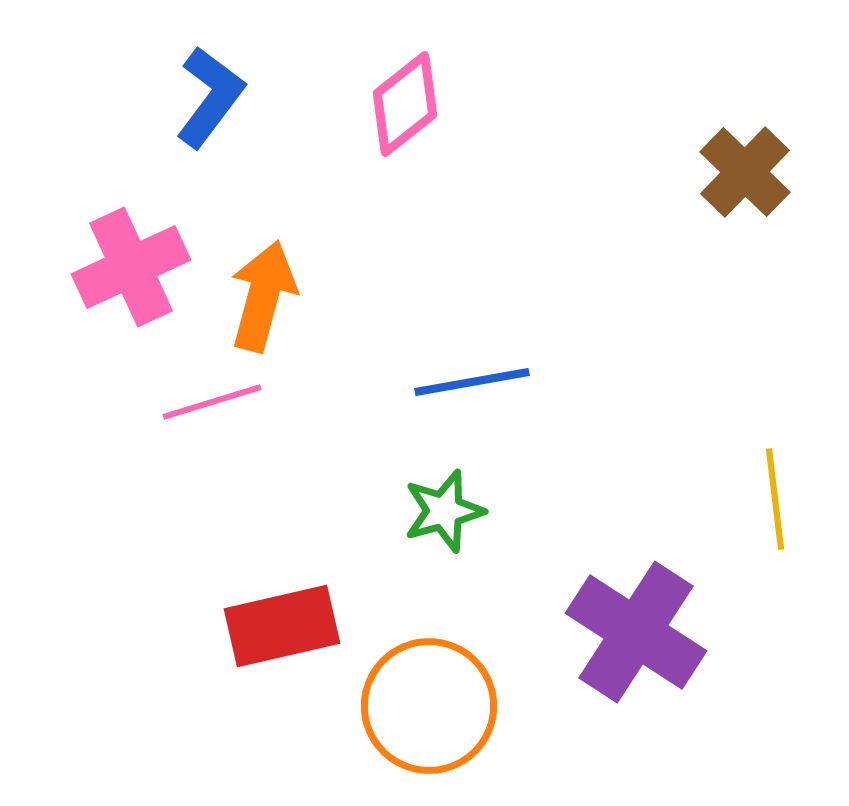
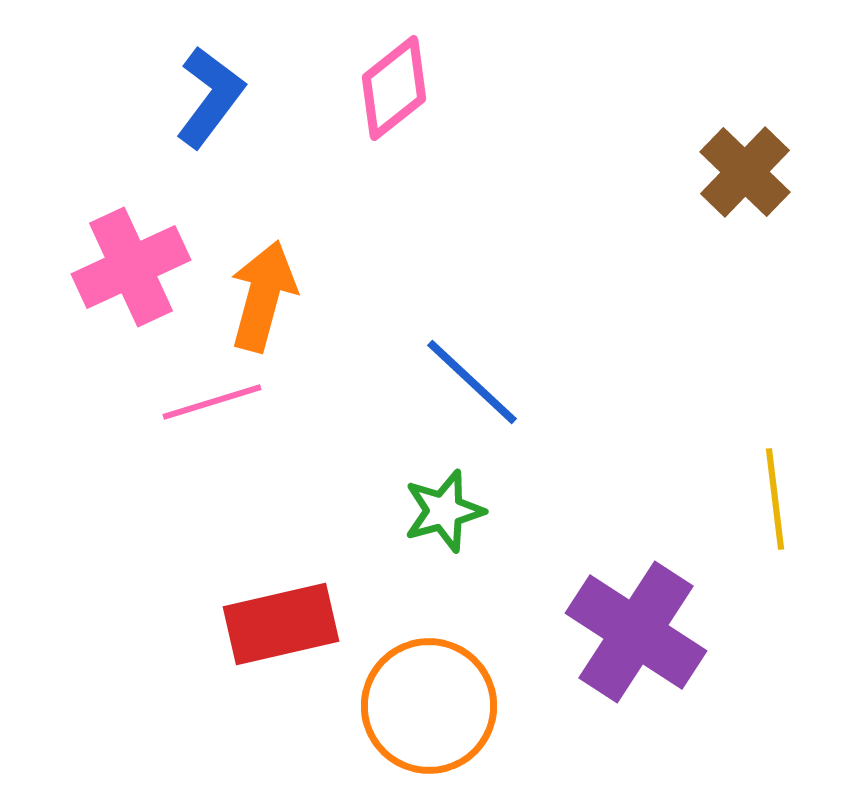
pink diamond: moved 11 px left, 16 px up
blue line: rotated 53 degrees clockwise
red rectangle: moved 1 px left, 2 px up
